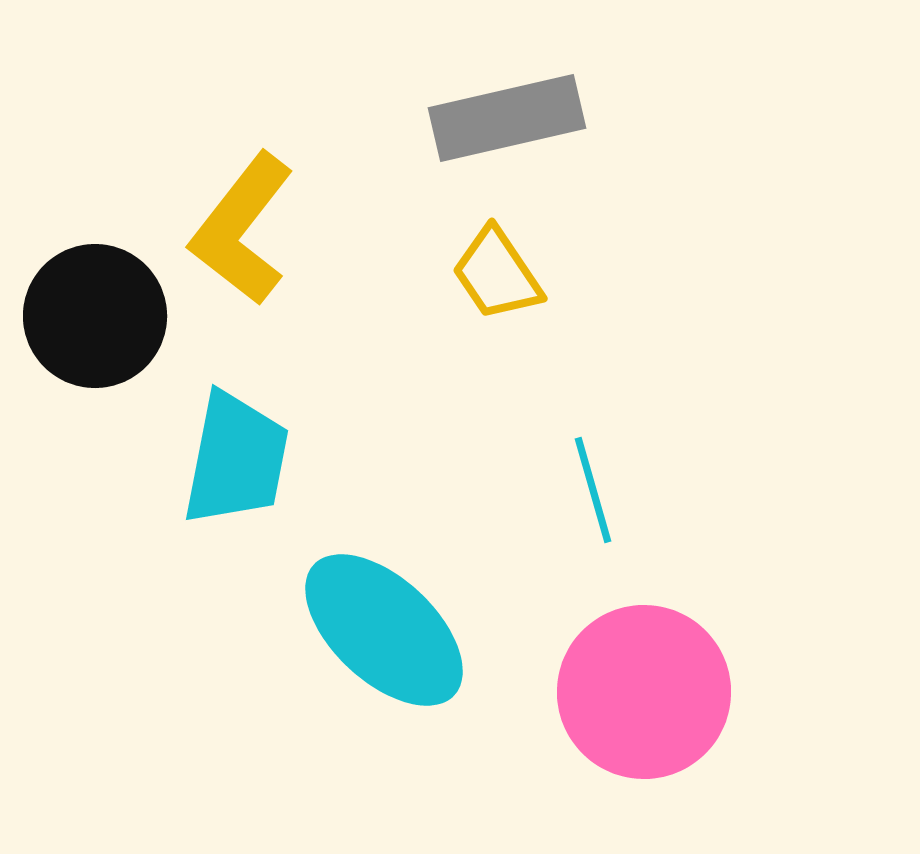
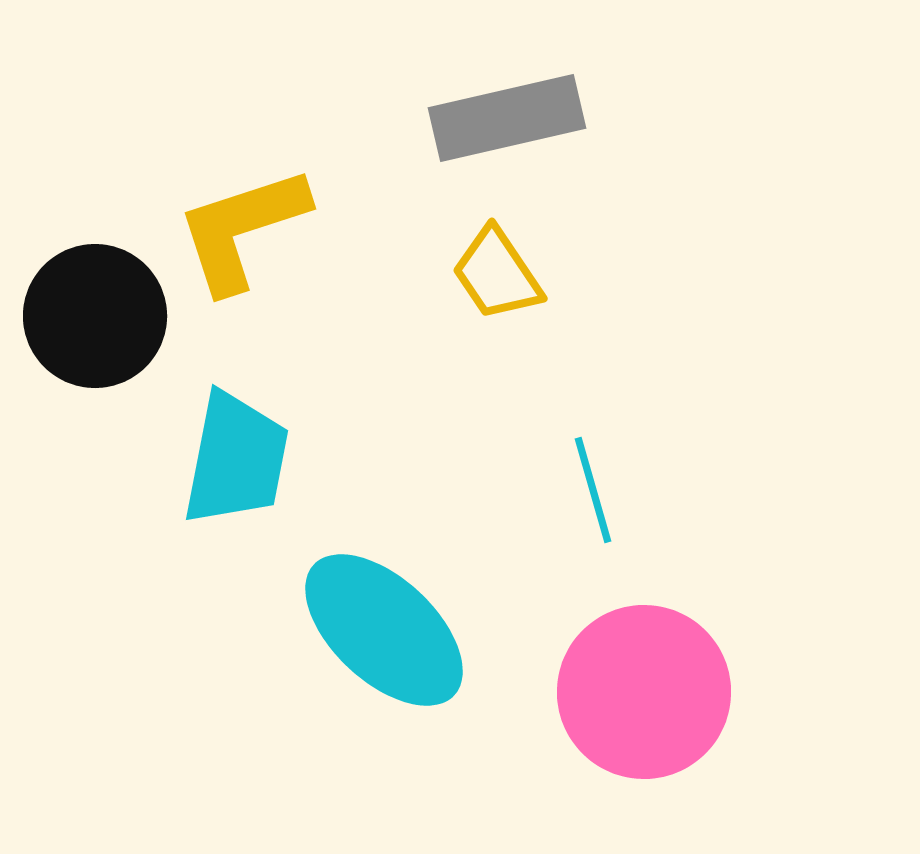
yellow L-shape: rotated 34 degrees clockwise
